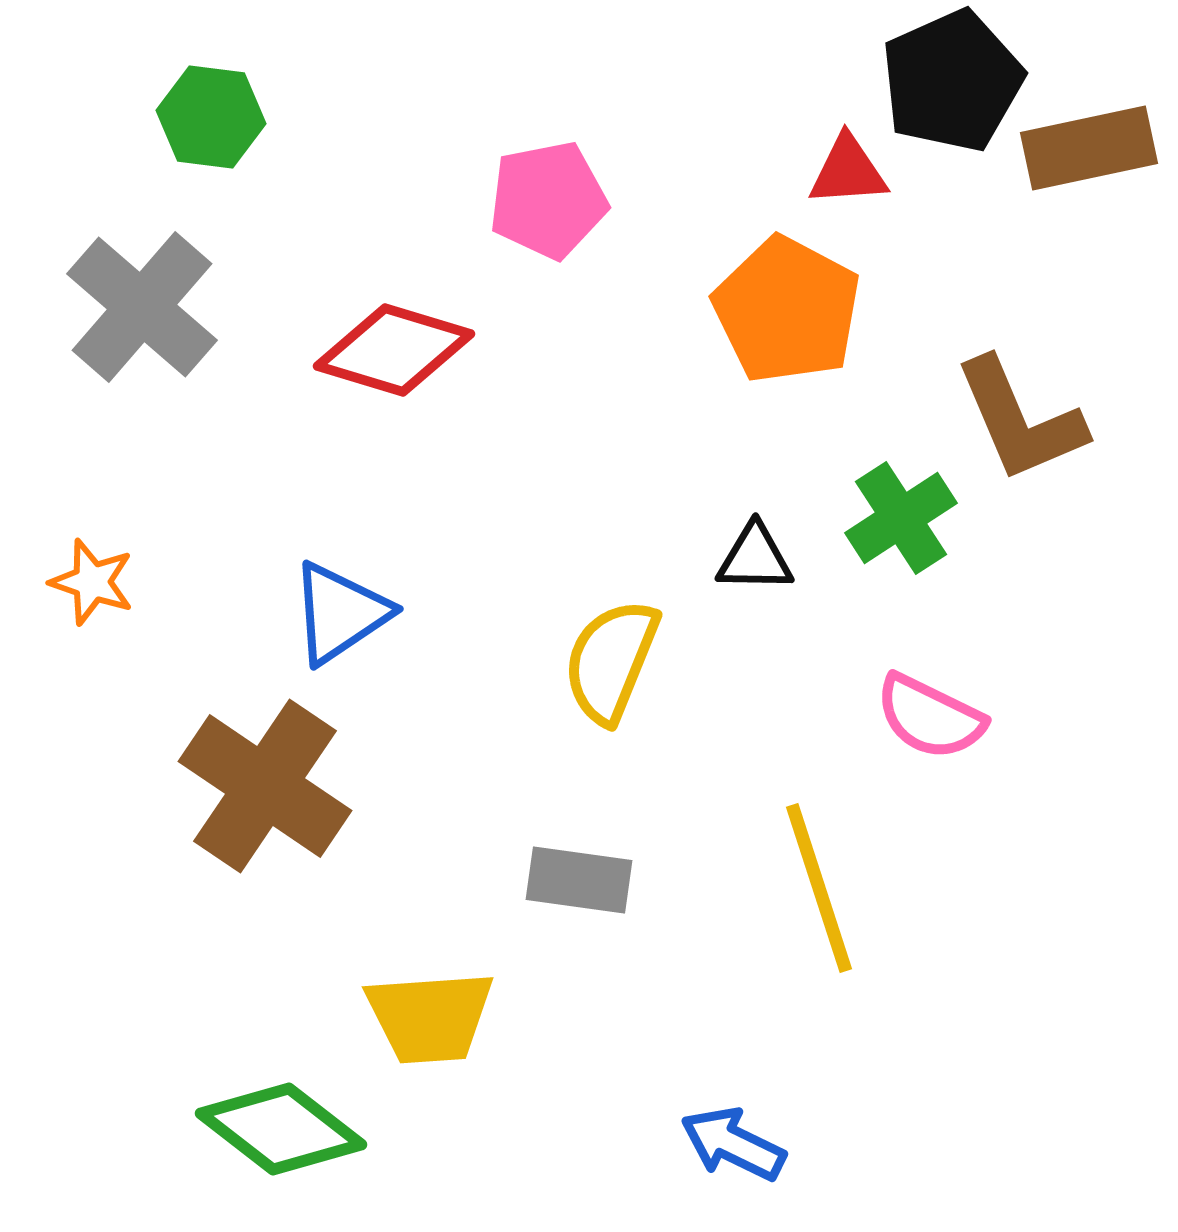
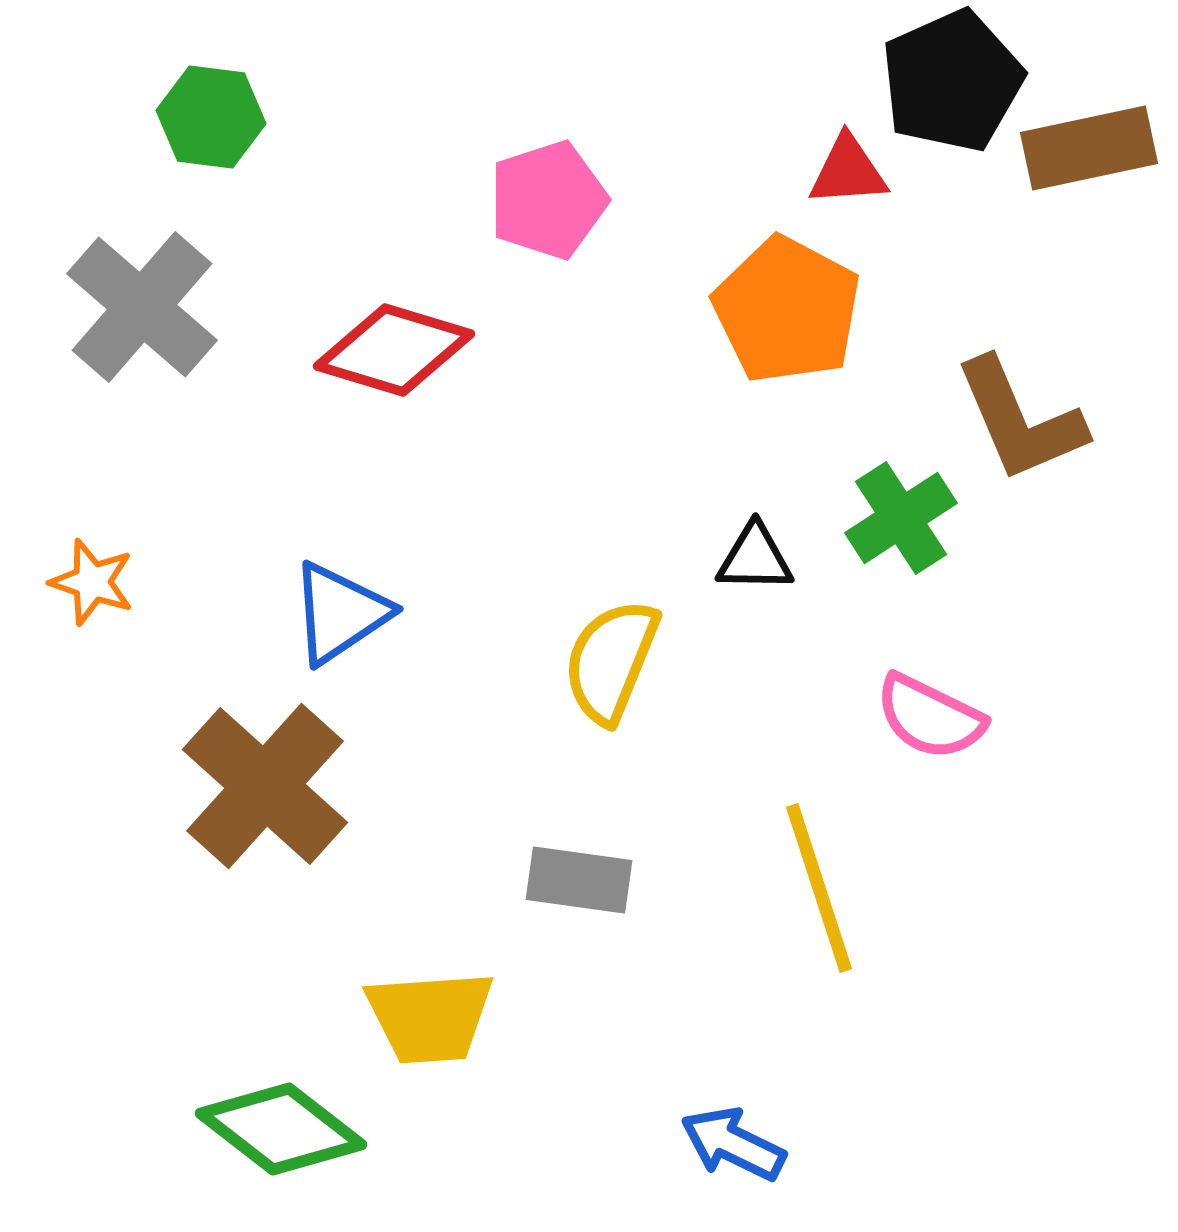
pink pentagon: rotated 7 degrees counterclockwise
brown cross: rotated 8 degrees clockwise
